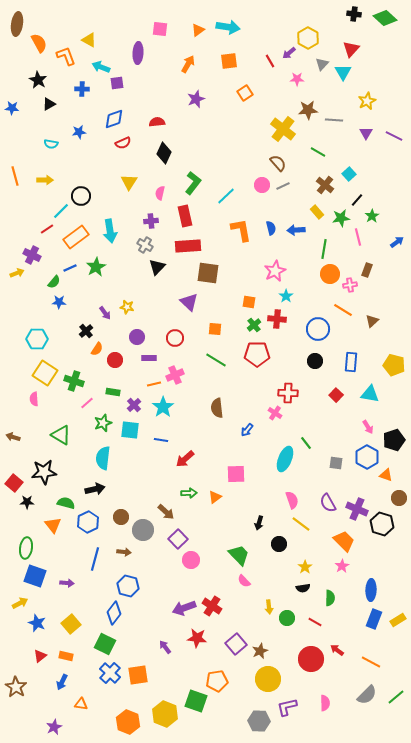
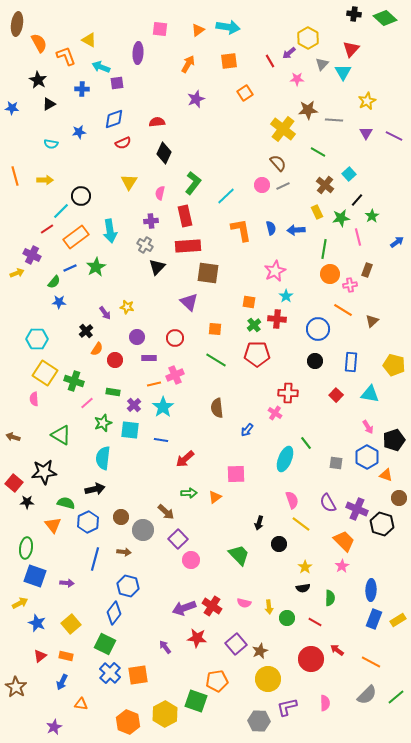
yellow rectangle at (317, 212): rotated 16 degrees clockwise
pink semicircle at (244, 581): moved 22 px down; rotated 32 degrees counterclockwise
yellow hexagon at (165, 714): rotated 10 degrees clockwise
